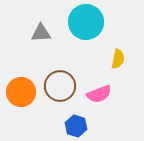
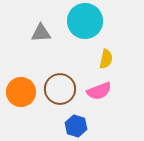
cyan circle: moved 1 px left, 1 px up
yellow semicircle: moved 12 px left
brown circle: moved 3 px down
pink semicircle: moved 3 px up
